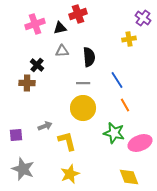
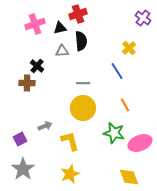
yellow cross: moved 9 px down; rotated 32 degrees counterclockwise
black semicircle: moved 8 px left, 16 px up
black cross: moved 1 px down
blue line: moved 9 px up
purple square: moved 4 px right, 4 px down; rotated 24 degrees counterclockwise
yellow L-shape: moved 3 px right
gray star: rotated 15 degrees clockwise
